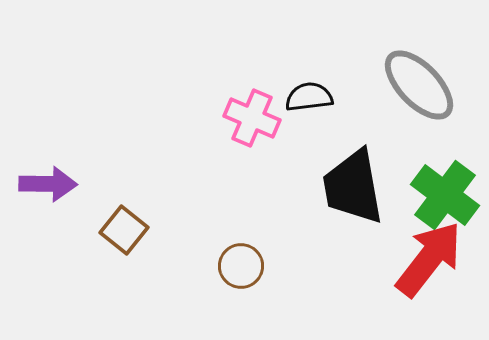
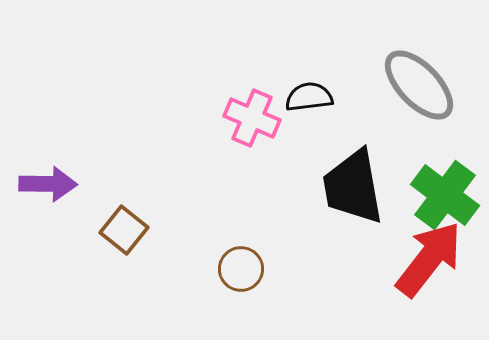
brown circle: moved 3 px down
